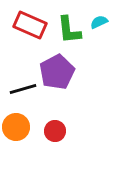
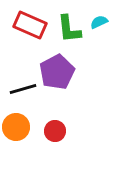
green L-shape: moved 1 px up
